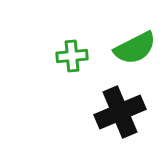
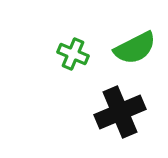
green cross: moved 1 px right, 2 px up; rotated 28 degrees clockwise
